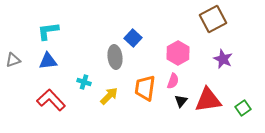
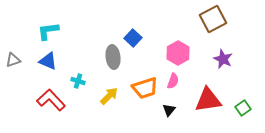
gray ellipse: moved 2 px left
blue triangle: rotated 30 degrees clockwise
cyan cross: moved 6 px left, 1 px up
orange trapezoid: rotated 116 degrees counterclockwise
black triangle: moved 12 px left, 9 px down
